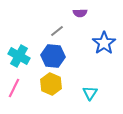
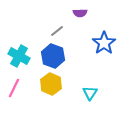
blue hexagon: rotated 15 degrees clockwise
